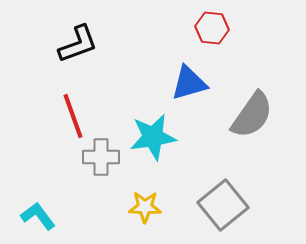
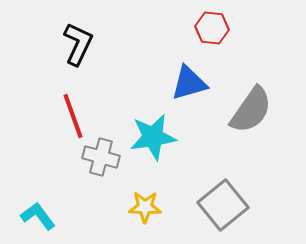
black L-shape: rotated 45 degrees counterclockwise
gray semicircle: moved 1 px left, 5 px up
gray cross: rotated 15 degrees clockwise
